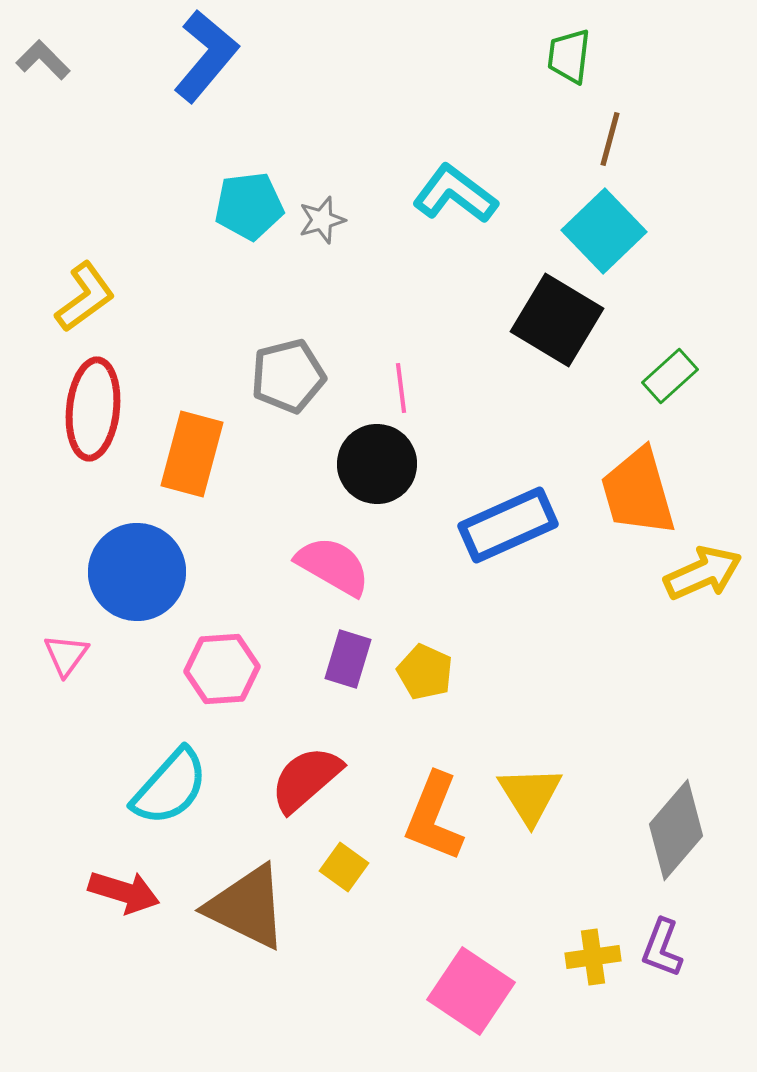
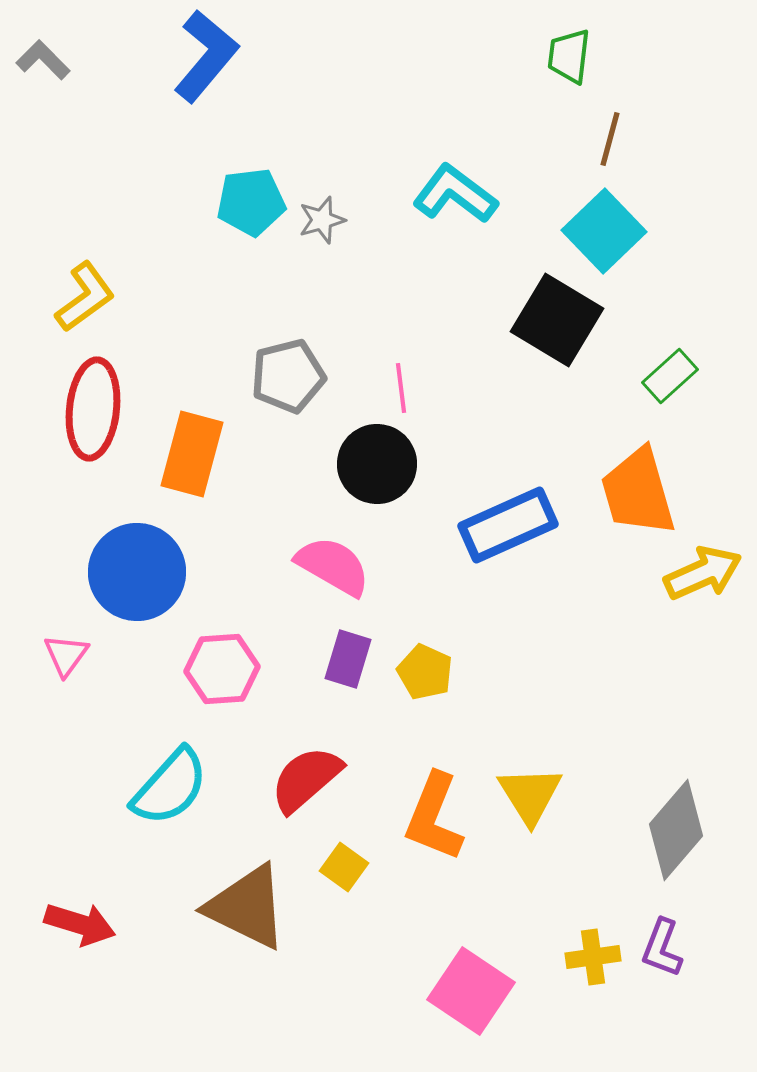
cyan pentagon: moved 2 px right, 4 px up
red arrow: moved 44 px left, 32 px down
